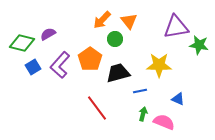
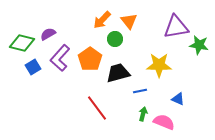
purple L-shape: moved 7 px up
